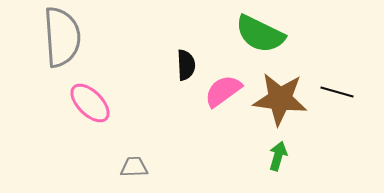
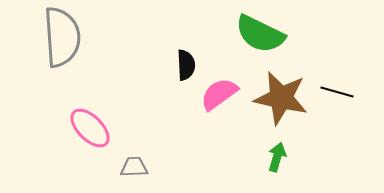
pink semicircle: moved 4 px left, 3 px down
brown star: moved 1 px right, 1 px up; rotated 6 degrees clockwise
pink ellipse: moved 25 px down
green arrow: moved 1 px left, 1 px down
